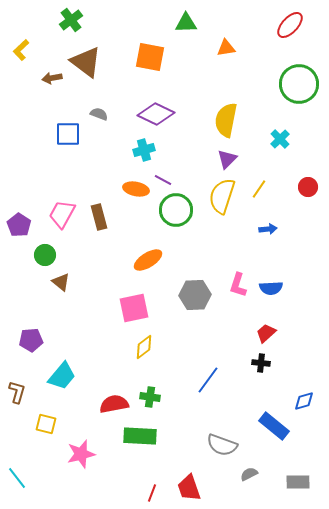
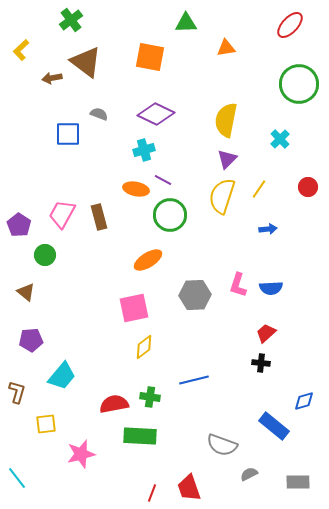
green circle at (176, 210): moved 6 px left, 5 px down
brown triangle at (61, 282): moved 35 px left, 10 px down
blue line at (208, 380): moved 14 px left; rotated 40 degrees clockwise
yellow square at (46, 424): rotated 20 degrees counterclockwise
